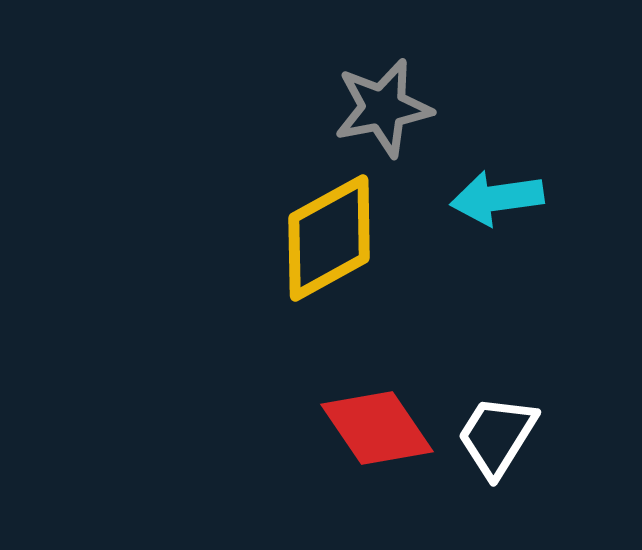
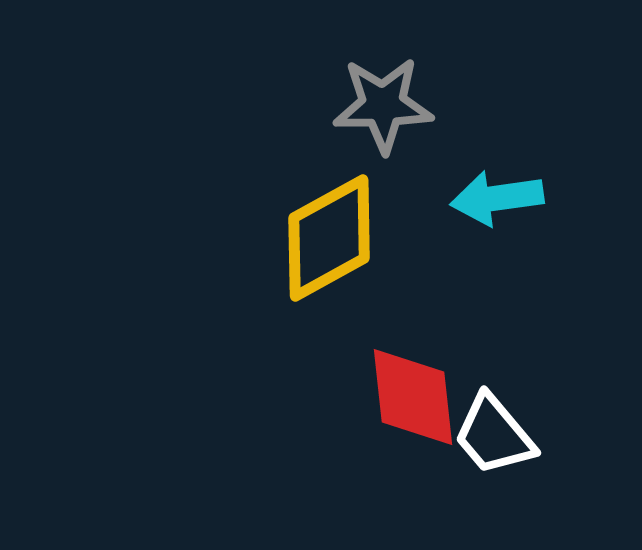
gray star: moved 3 px up; rotated 10 degrees clockwise
red diamond: moved 36 px right, 31 px up; rotated 28 degrees clockwise
white trapezoid: moved 3 px left, 1 px up; rotated 72 degrees counterclockwise
